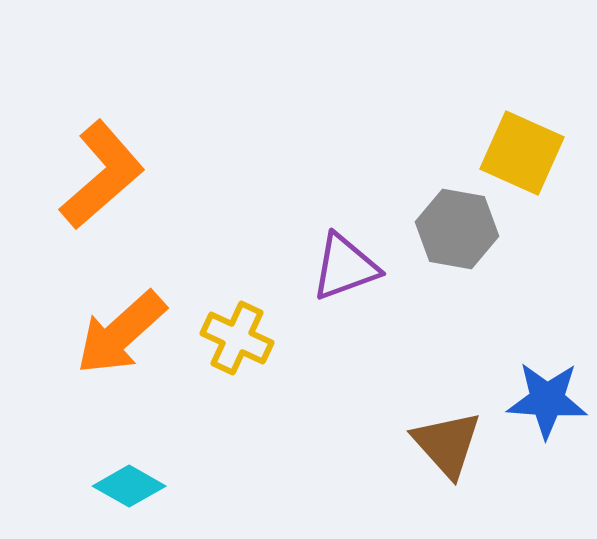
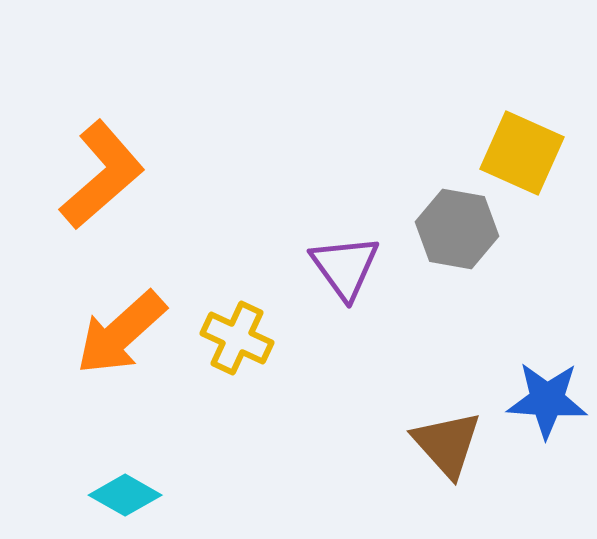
purple triangle: rotated 46 degrees counterclockwise
cyan diamond: moved 4 px left, 9 px down
